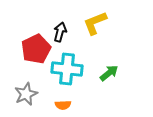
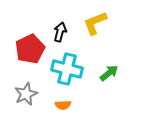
red pentagon: moved 6 px left
cyan cross: rotated 8 degrees clockwise
